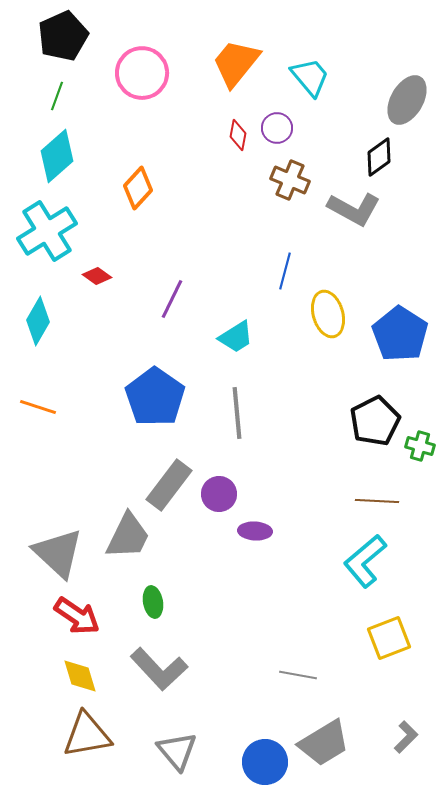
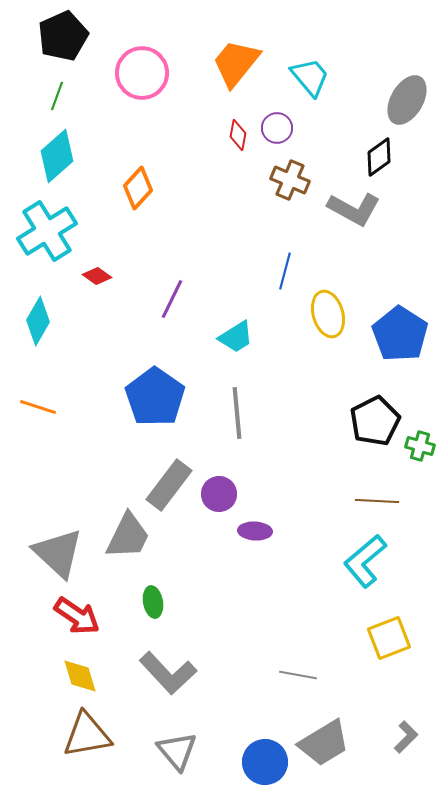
gray L-shape at (159, 669): moved 9 px right, 4 px down
